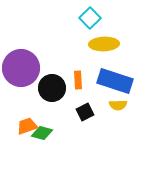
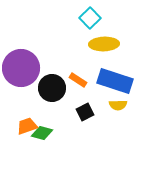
orange rectangle: rotated 54 degrees counterclockwise
